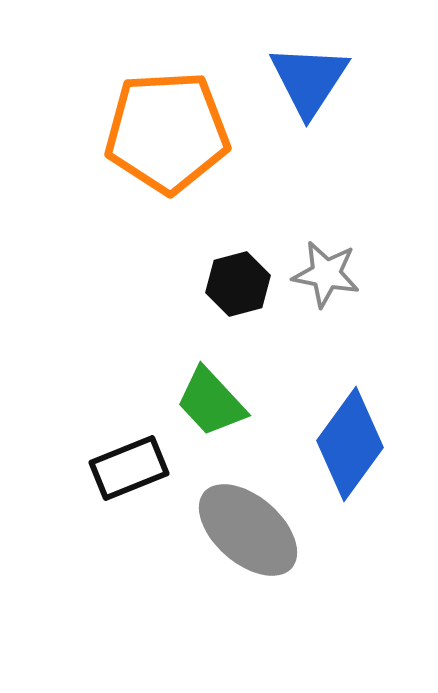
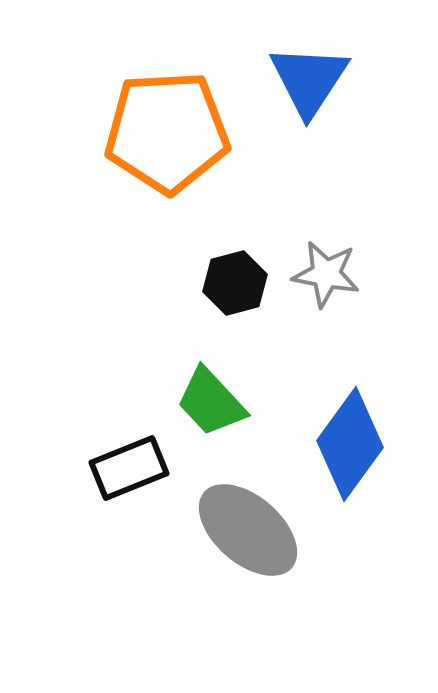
black hexagon: moved 3 px left, 1 px up
